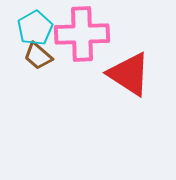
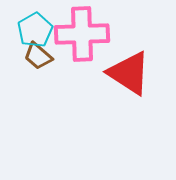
cyan pentagon: moved 2 px down
red triangle: moved 1 px up
